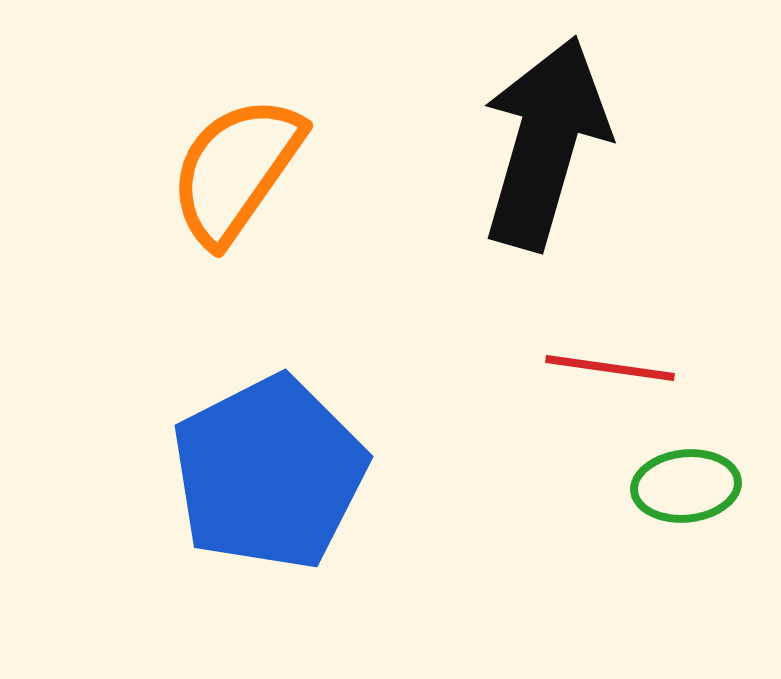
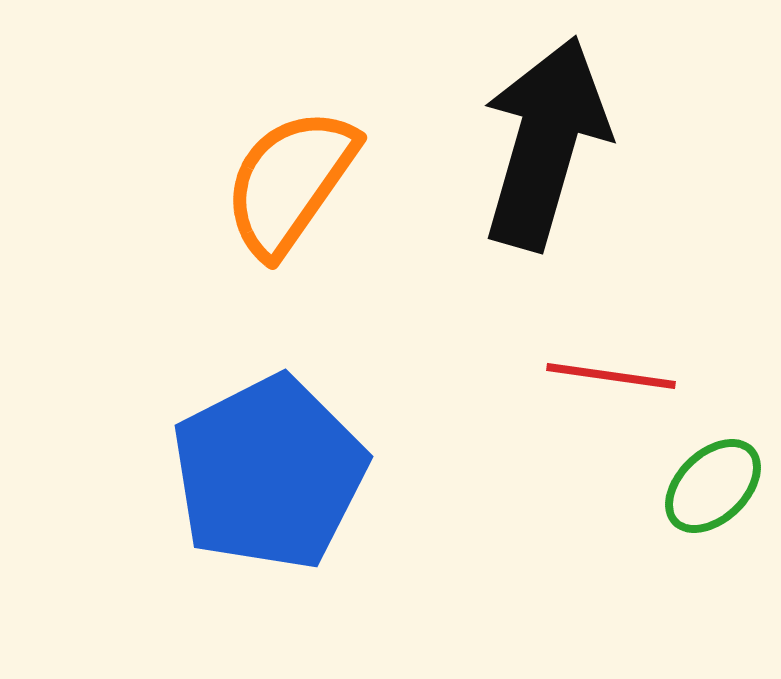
orange semicircle: moved 54 px right, 12 px down
red line: moved 1 px right, 8 px down
green ellipse: moved 27 px right; rotated 38 degrees counterclockwise
